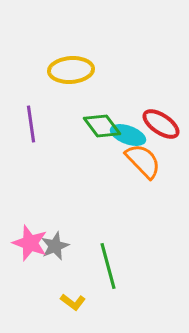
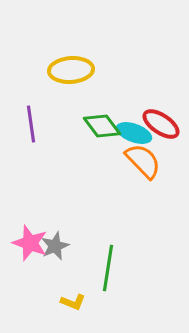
cyan ellipse: moved 6 px right, 2 px up
green line: moved 2 px down; rotated 24 degrees clockwise
yellow L-shape: rotated 15 degrees counterclockwise
